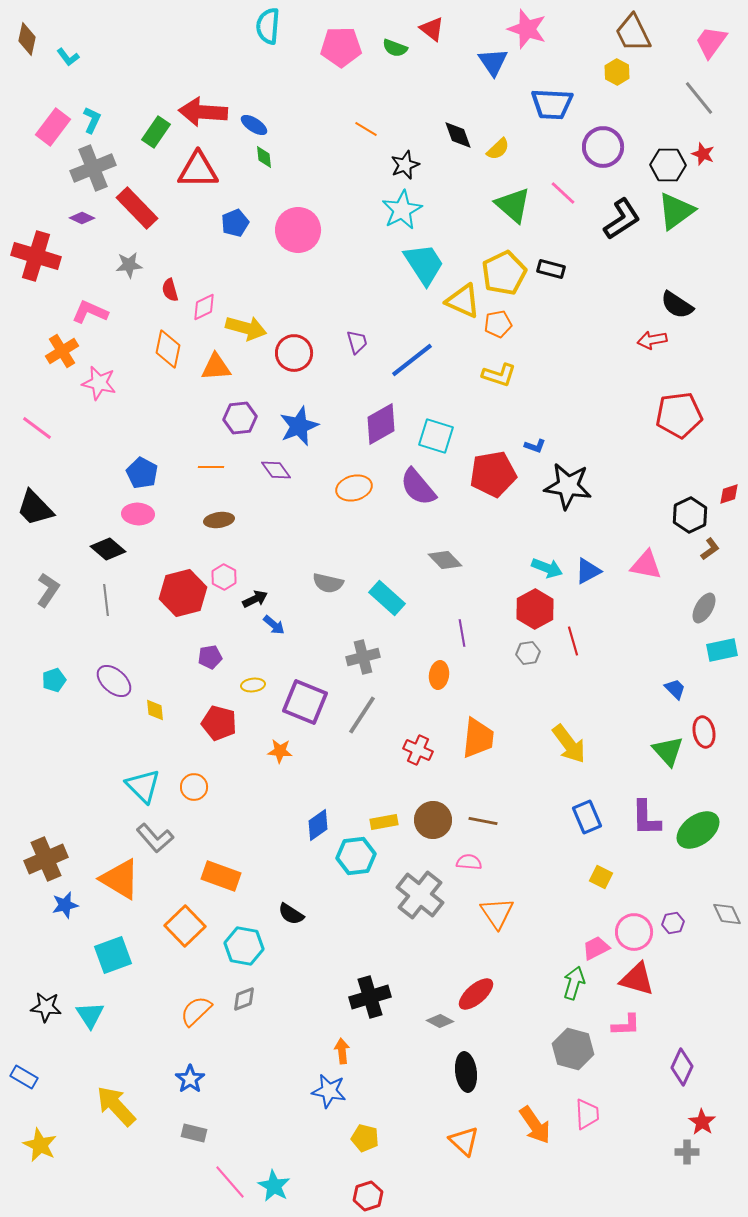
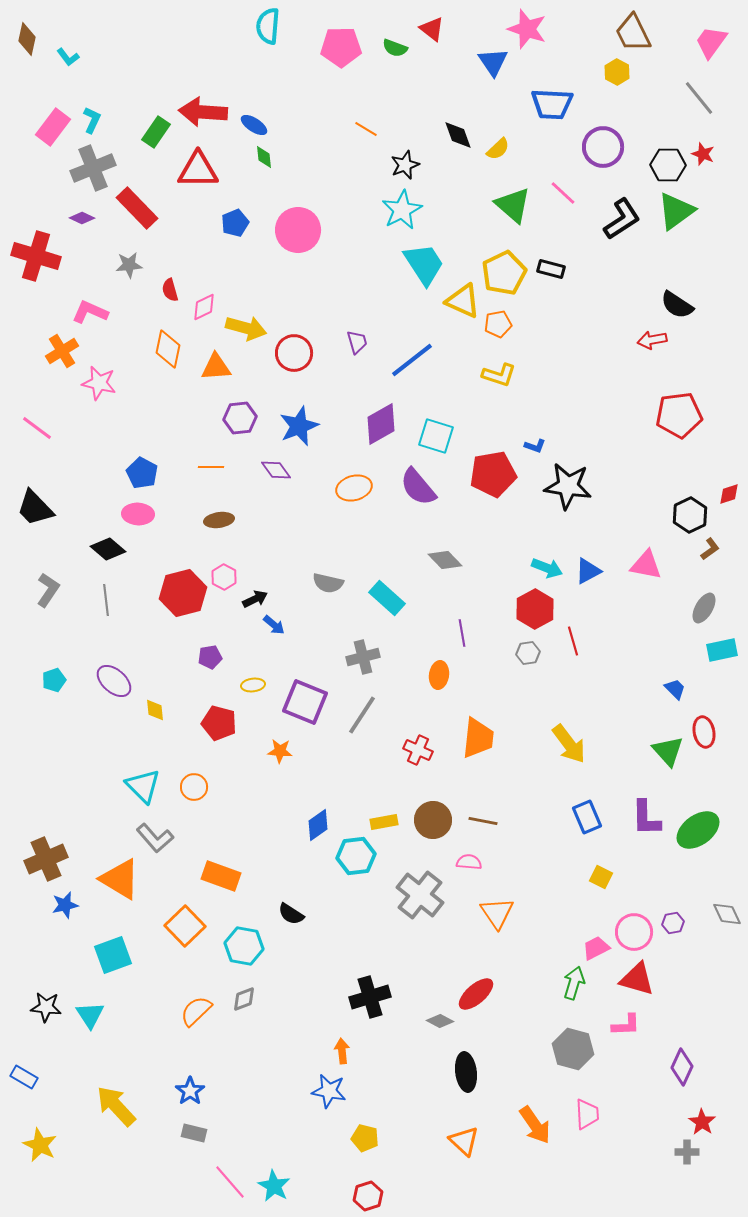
blue star at (190, 1079): moved 12 px down
